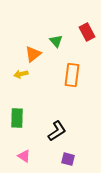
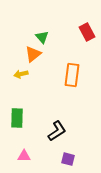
green triangle: moved 14 px left, 4 px up
pink triangle: rotated 32 degrees counterclockwise
